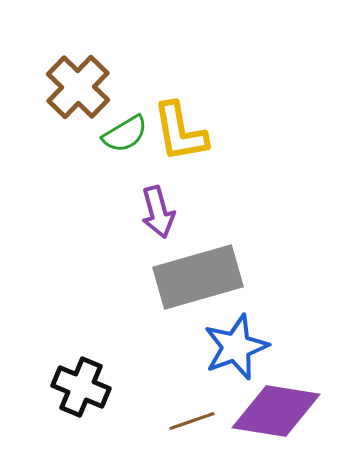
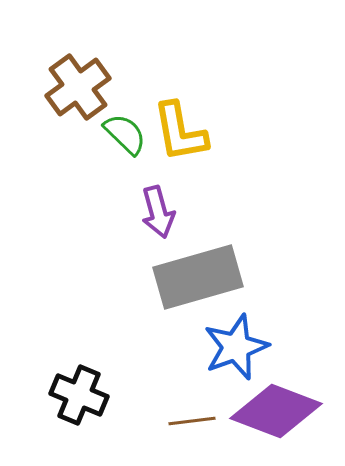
brown cross: rotated 10 degrees clockwise
green semicircle: rotated 105 degrees counterclockwise
black cross: moved 2 px left, 8 px down
purple diamond: rotated 12 degrees clockwise
brown line: rotated 12 degrees clockwise
